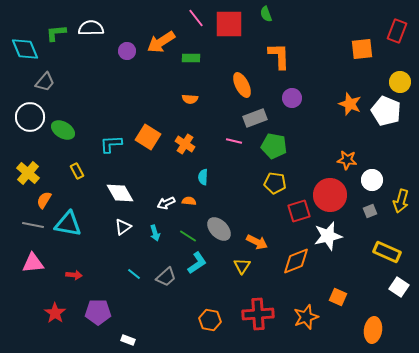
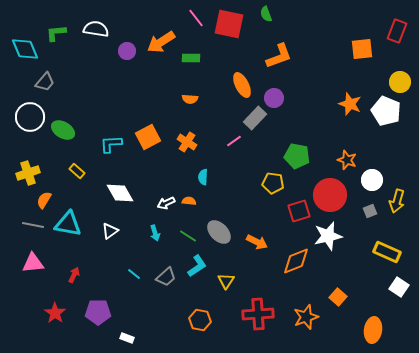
red square at (229, 24): rotated 12 degrees clockwise
white semicircle at (91, 28): moved 5 px right, 1 px down; rotated 10 degrees clockwise
orange L-shape at (279, 56): rotated 72 degrees clockwise
purple circle at (292, 98): moved 18 px left
gray rectangle at (255, 118): rotated 25 degrees counterclockwise
orange square at (148, 137): rotated 30 degrees clockwise
pink line at (234, 141): rotated 49 degrees counterclockwise
orange cross at (185, 144): moved 2 px right, 2 px up
green pentagon at (274, 146): moved 23 px right, 10 px down
orange star at (347, 160): rotated 12 degrees clockwise
yellow rectangle at (77, 171): rotated 21 degrees counterclockwise
yellow cross at (28, 173): rotated 30 degrees clockwise
yellow pentagon at (275, 183): moved 2 px left
yellow arrow at (401, 201): moved 4 px left
white triangle at (123, 227): moved 13 px left, 4 px down
gray ellipse at (219, 229): moved 3 px down
cyan L-shape at (197, 263): moved 3 px down
yellow triangle at (242, 266): moved 16 px left, 15 px down
red arrow at (74, 275): rotated 70 degrees counterclockwise
orange square at (338, 297): rotated 18 degrees clockwise
orange hexagon at (210, 320): moved 10 px left
white rectangle at (128, 340): moved 1 px left, 2 px up
